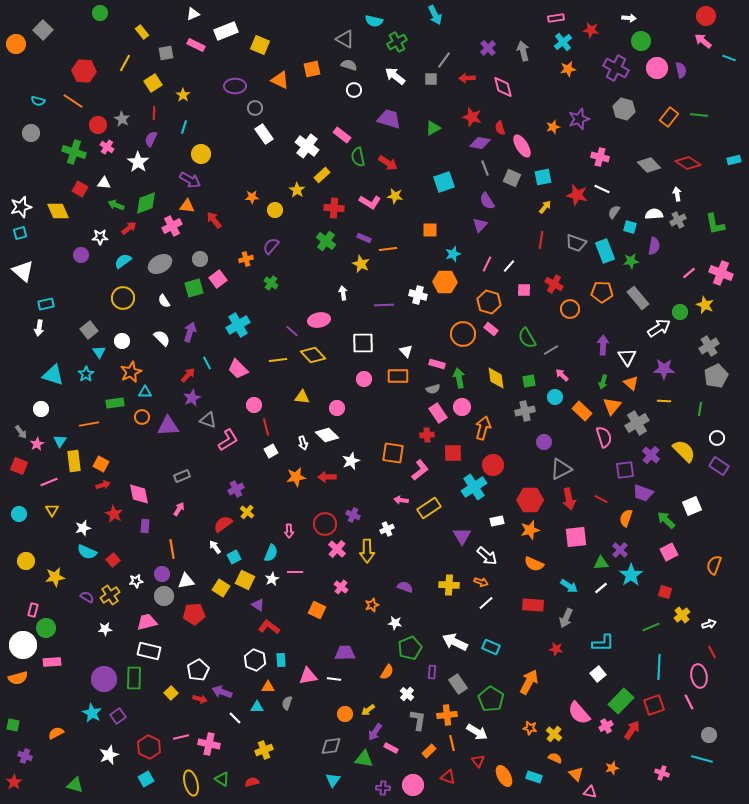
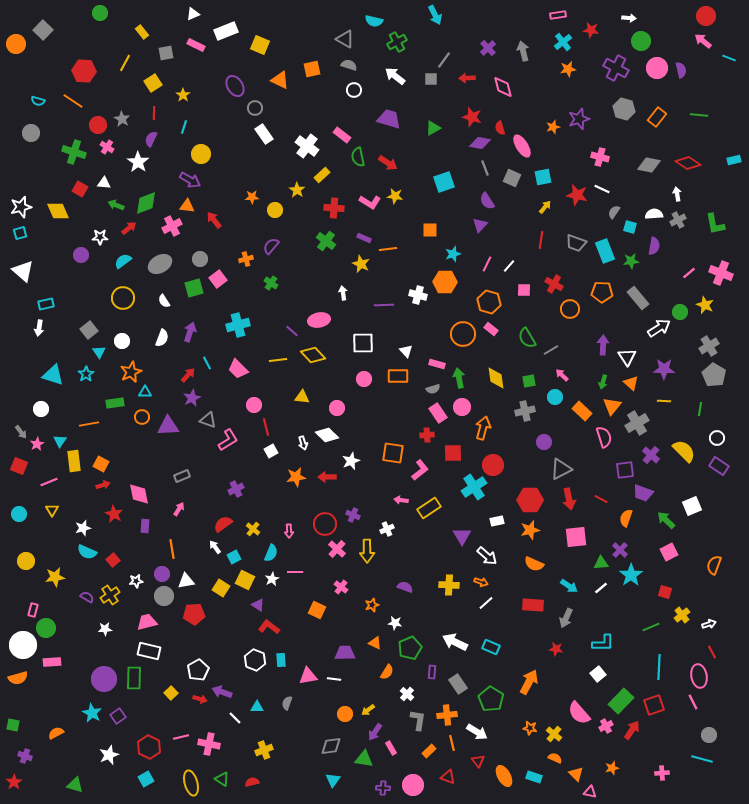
pink rectangle at (556, 18): moved 2 px right, 3 px up
purple ellipse at (235, 86): rotated 60 degrees clockwise
orange rectangle at (669, 117): moved 12 px left
gray diamond at (649, 165): rotated 35 degrees counterclockwise
cyan cross at (238, 325): rotated 15 degrees clockwise
white semicircle at (162, 338): rotated 66 degrees clockwise
gray pentagon at (716, 376): moved 2 px left, 1 px up; rotated 15 degrees counterclockwise
yellow cross at (247, 512): moved 6 px right, 17 px down
orange triangle at (268, 687): moved 107 px right, 44 px up; rotated 24 degrees clockwise
pink line at (689, 702): moved 4 px right
pink rectangle at (391, 748): rotated 32 degrees clockwise
pink cross at (662, 773): rotated 24 degrees counterclockwise
